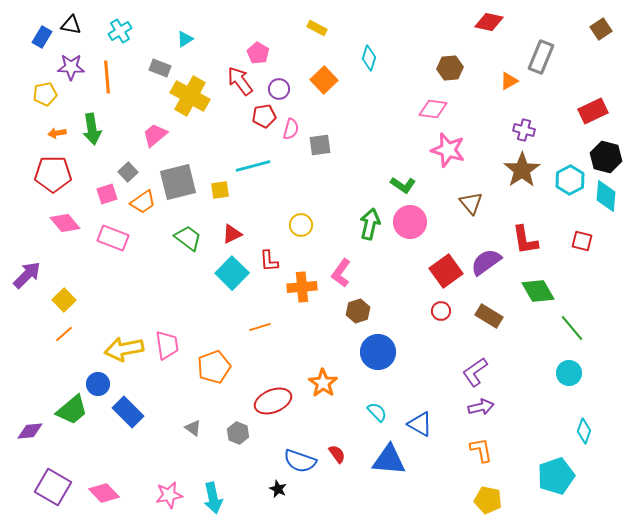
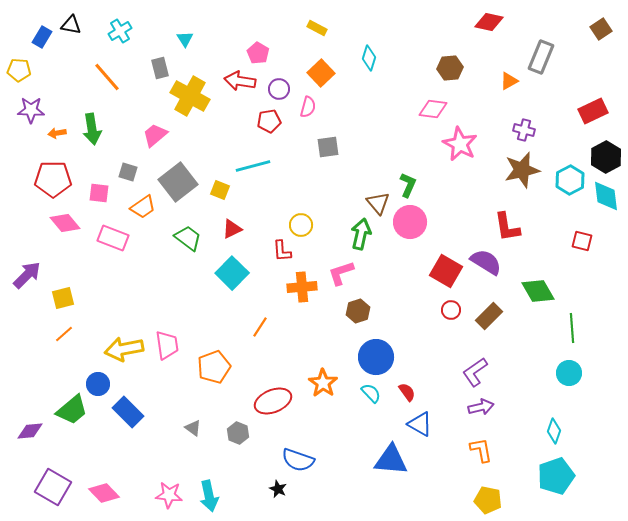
cyan triangle at (185, 39): rotated 30 degrees counterclockwise
purple star at (71, 67): moved 40 px left, 43 px down
gray rectangle at (160, 68): rotated 55 degrees clockwise
orange line at (107, 77): rotated 36 degrees counterclockwise
orange square at (324, 80): moved 3 px left, 7 px up
red arrow at (240, 81): rotated 44 degrees counterclockwise
yellow pentagon at (45, 94): moved 26 px left, 24 px up; rotated 15 degrees clockwise
red pentagon at (264, 116): moved 5 px right, 5 px down
pink semicircle at (291, 129): moved 17 px right, 22 px up
gray square at (320, 145): moved 8 px right, 2 px down
pink star at (448, 150): moved 12 px right, 6 px up; rotated 12 degrees clockwise
black hexagon at (606, 157): rotated 16 degrees clockwise
brown star at (522, 170): rotated 21 degrees clockwise
gray square at (128, 172): rotated 30 degrees counterclockwise
red pentagon at (53, 174): moved 5 px down
gray square at (178, 182): rotated 24 degrees counterclockwise
green L-shape at (403, 185): moved 5 px right; rotated 100 degrees counterclockwise
yellow square at (220, 190): rotated 30 degrees clockwise
pink square at (107, 194): moved 8 px left, 1 px up; rotated 25 degrees clockwise
cyan diamond at (606, 196): rotated 12 degrees counterclockwise
orange trapezoid at (143, 202): moved 5 px down
brown triangle at (471, 203): moved 93 px left
green arrow at (370, 224): moved 9 px left, 10 px down
red triangle at (232, 234): moved 5 px up
red L-shape at (525, 240): moved 18 px left, 13 px up
red L-shape at (269, 261): moved 13 px right, 10 px up
purple semicircle at (486, 262): rotated 68 degrees clockwise
red square at (446, 271): rotated 24 degrees counterclockwise
pink L-shape at (341, 273): rotated 36 degrees clockwise
yellow square at (64, 300): moved 1 px left, 2 px up; rotated 30 degrees clockwise
red circle at (441, 311): moved 10 px right, 1 px up
brown rectangle at (489, 316): rotated 76 degrees counterclockwise
orange line at (260, 327): rotated 40 degrees counterclockwise
green line at (572, 328): rotated 36 degrees clockwise
blue circle at (378, 352): moved 2 px left, 5 px down
cyan semicircle at (377, 412): moved 6 px left, 19 px up
cyan diamond at (584, 431): moved 30 px left
red semicircle at (337, 454): moved 70 px right, 62 px up
blue triangle at (389, 460): moved 2 px right
blue semicircle at (300, 461): moved 2 px left, 1 px up
pink star at (169, 495): rotated 16 degrees clockwise
cyan arrow at (213, 498): moved 4 px left, 2 px up
